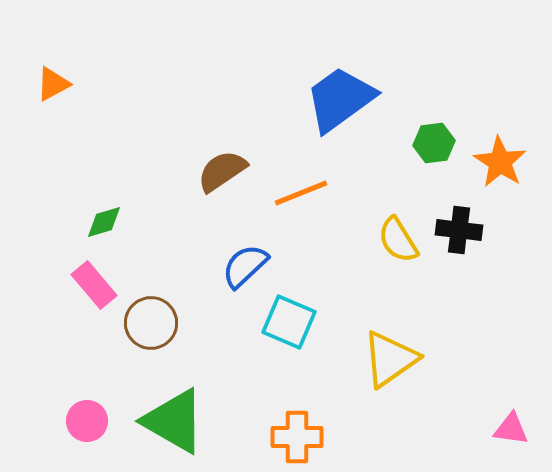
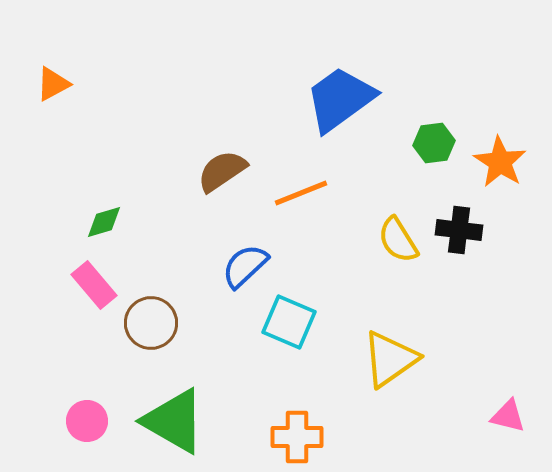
pink triangle: moved 3 px left, 13 px up; rotated 6 degrees clockwise
